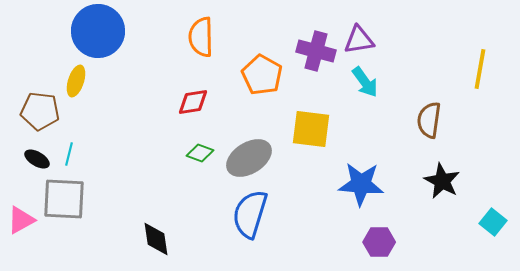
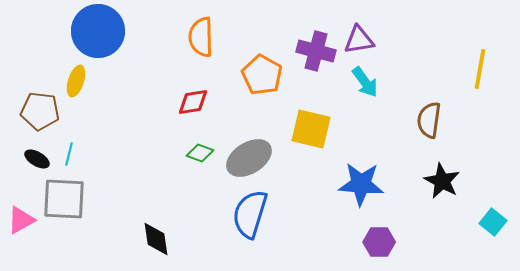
yellow square: rotated 6 degrees clockwise
